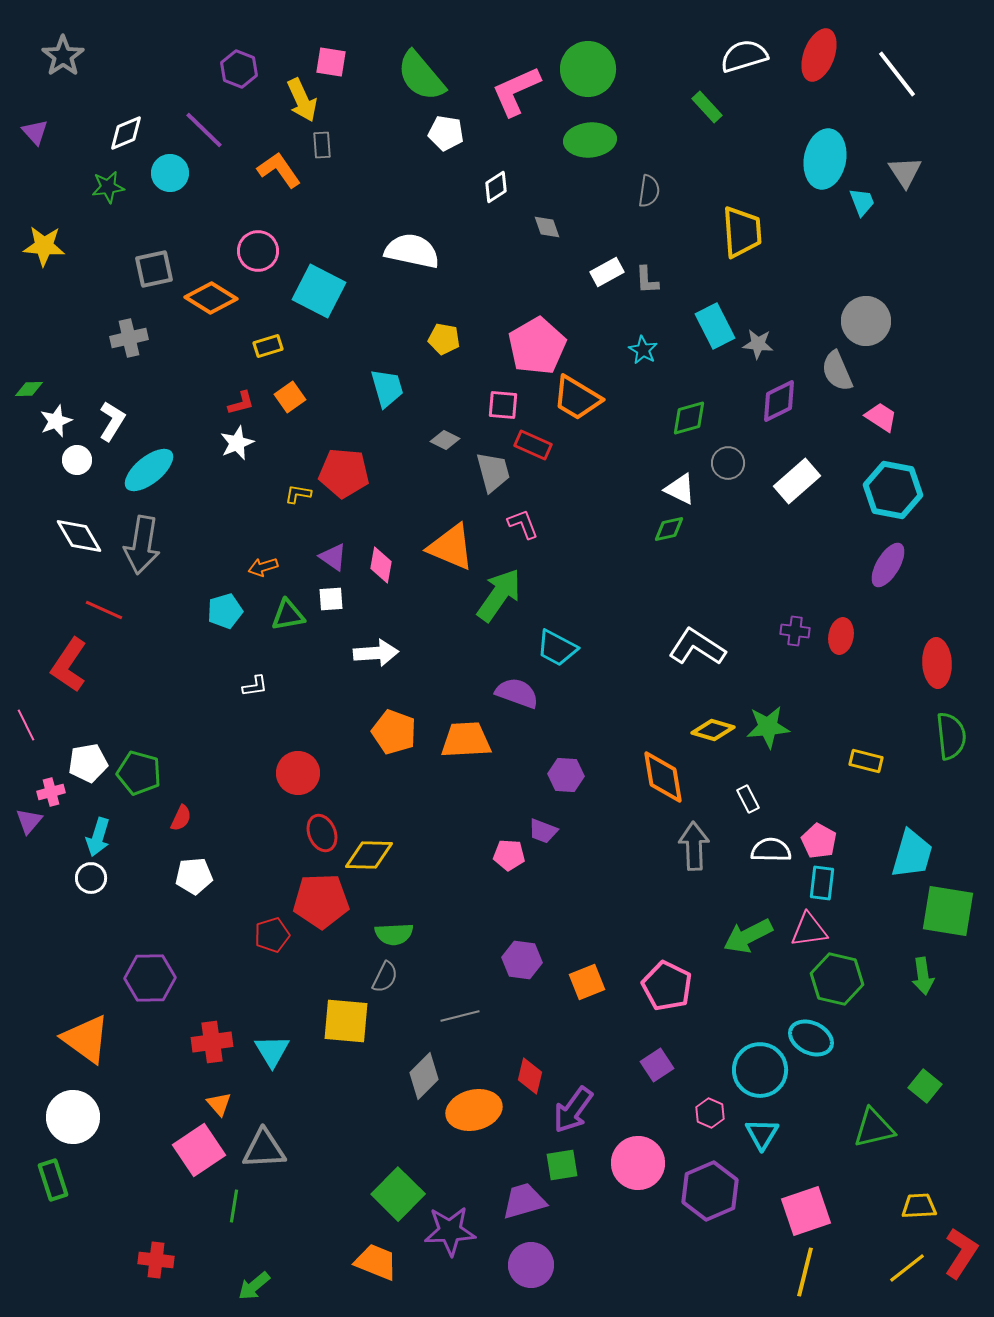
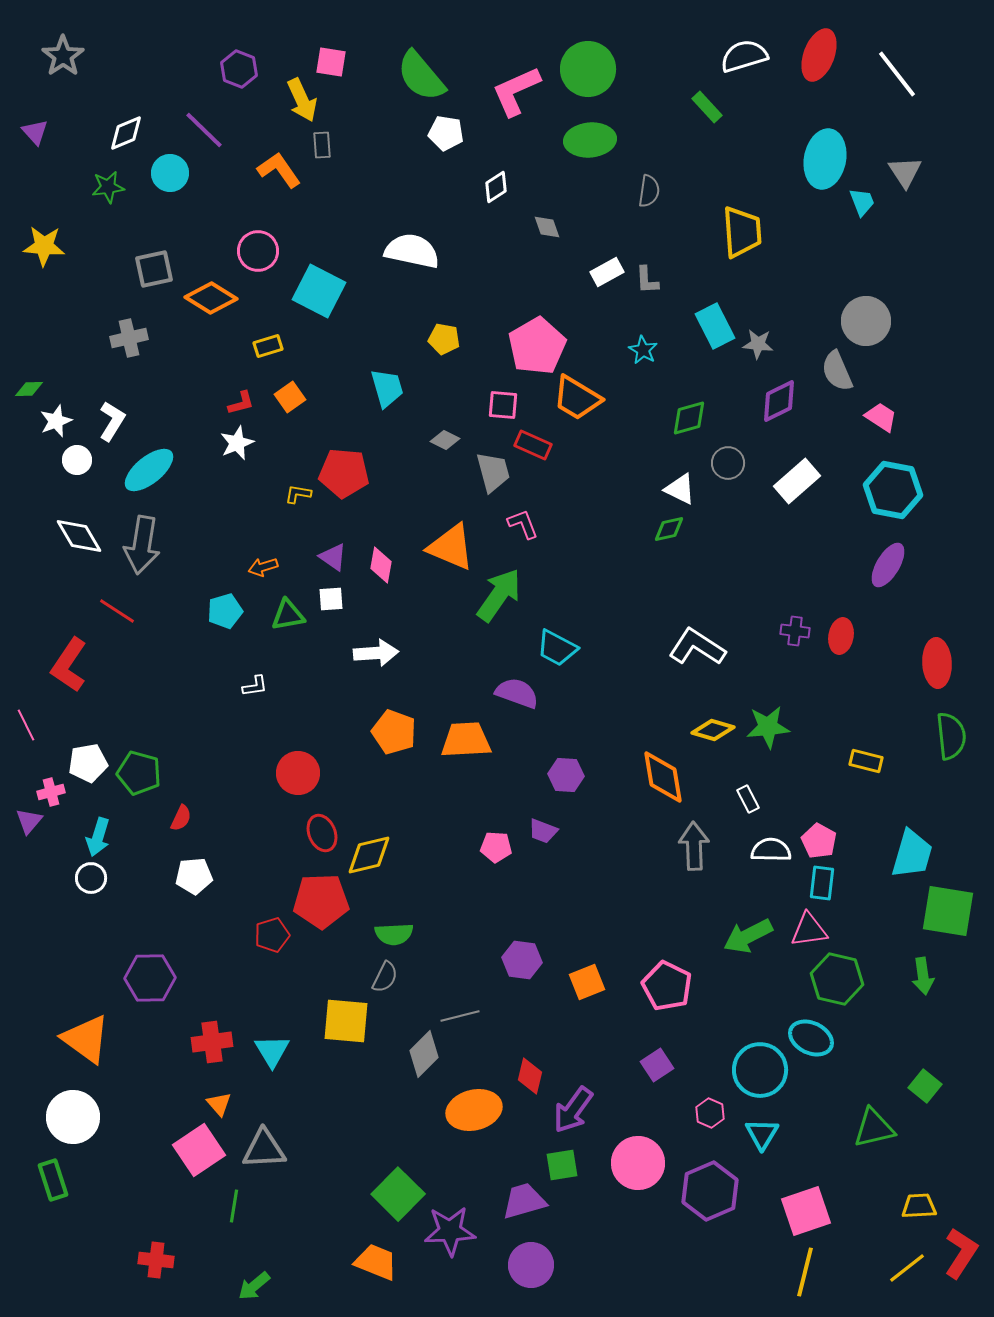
red line at (104, 610): moved 13 px right, 1 px down; rotated 9 degrees clockwise
yellow diamond at (369, 855): rotated 15 degrees counterclockwise
pink pentagon at (509, 855): moved 13 px left, 8 px up
gray diamond at (424, 1076): moved 22 px up
